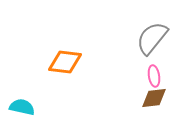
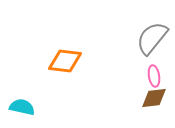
orange diamond: moved 1 px up
